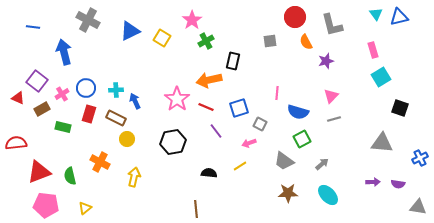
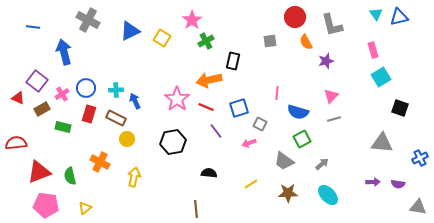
yellow line at (240, 166): moved 11 px right, 18 px down
